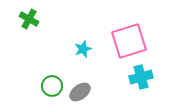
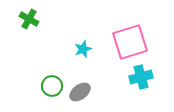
pink square: moved 1 px right, 1 px down
